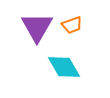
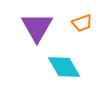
orange trapezoid: moved 10 px right, 2 px up
